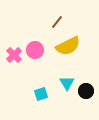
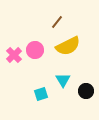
cyan triangle: moved 4 px left, 3 px up
